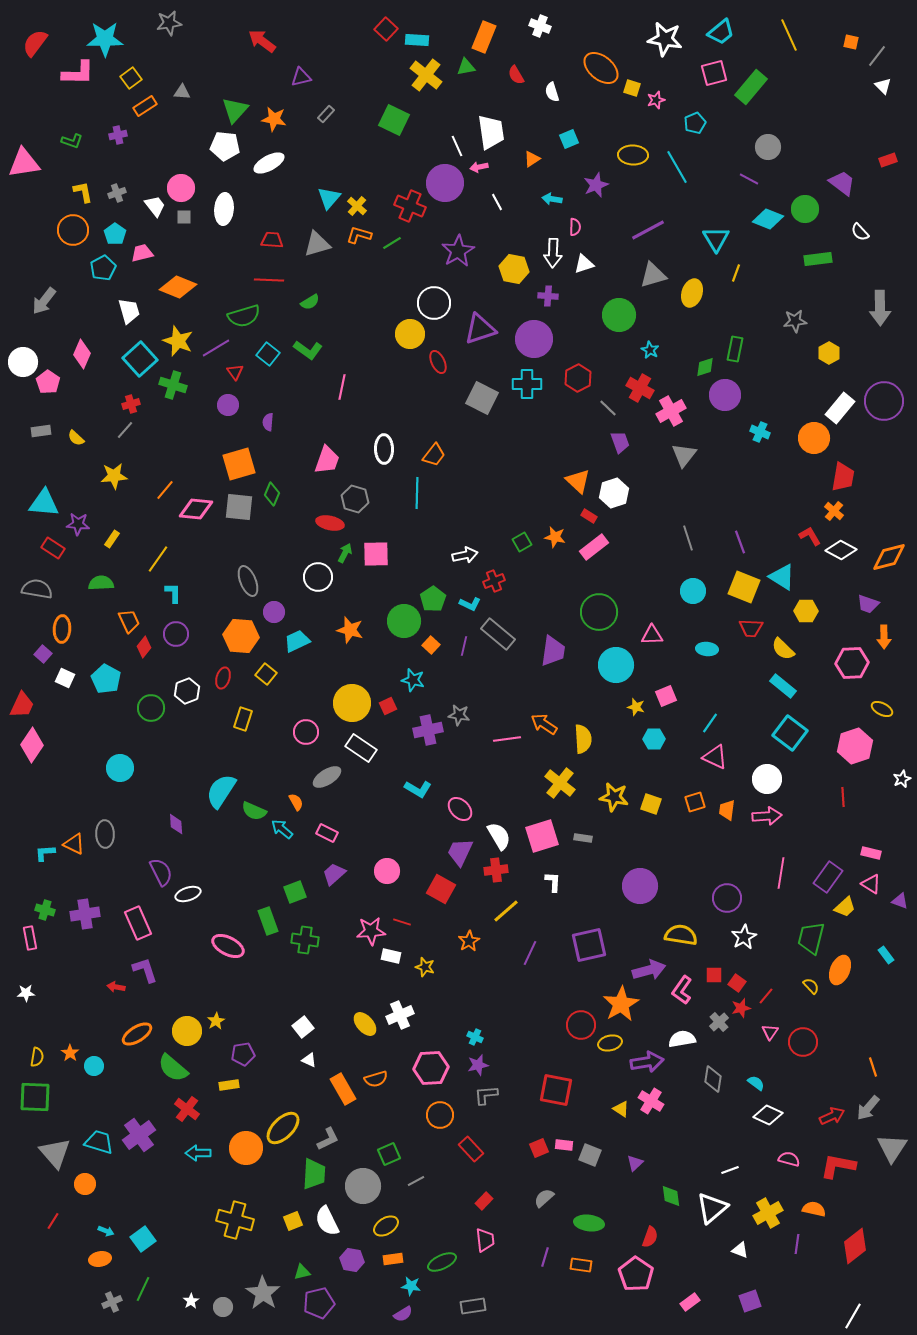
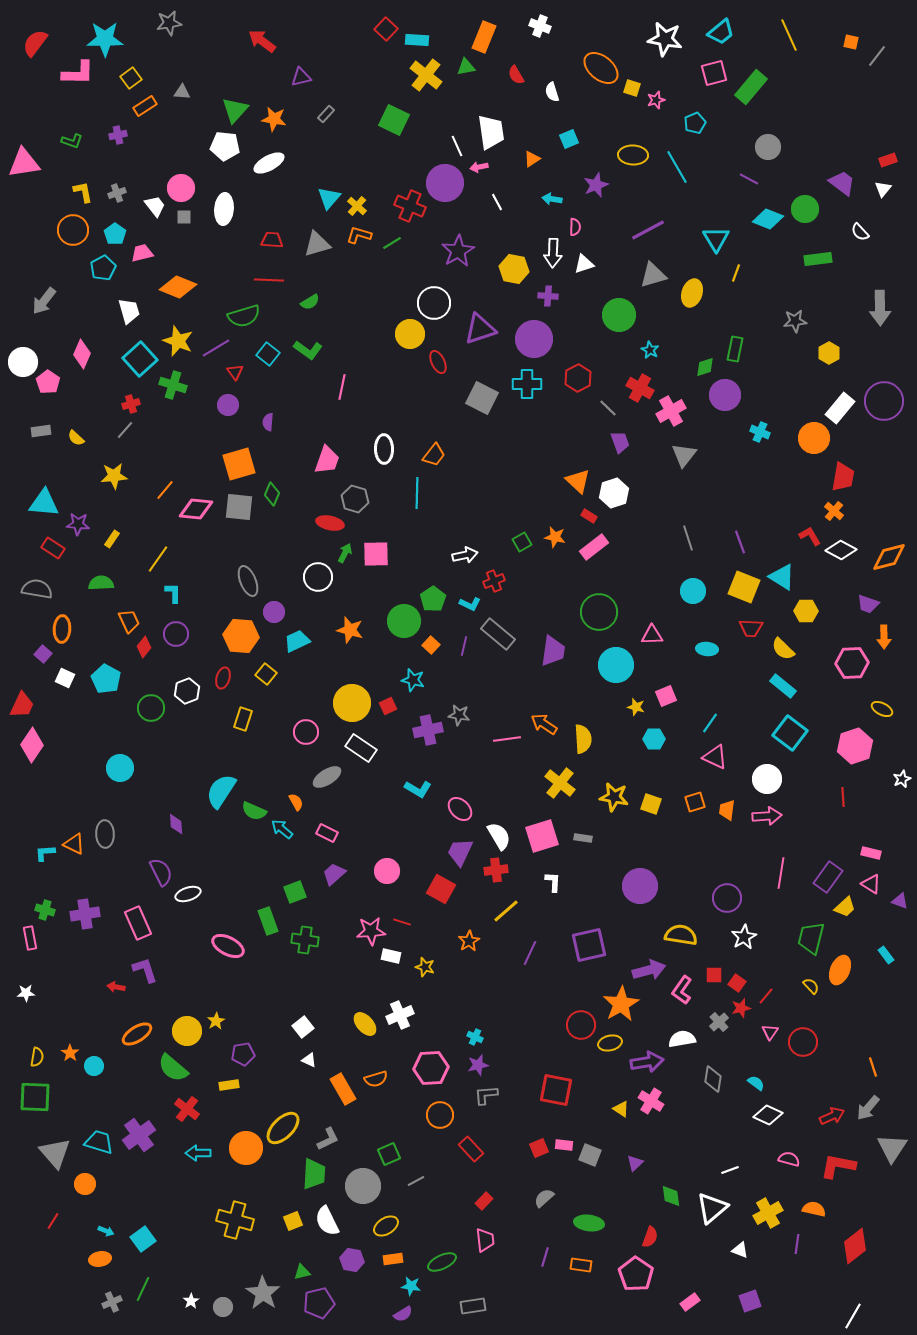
white triangle at (883, 86): moved 103 px down; rotated 24 degrees clockwise
